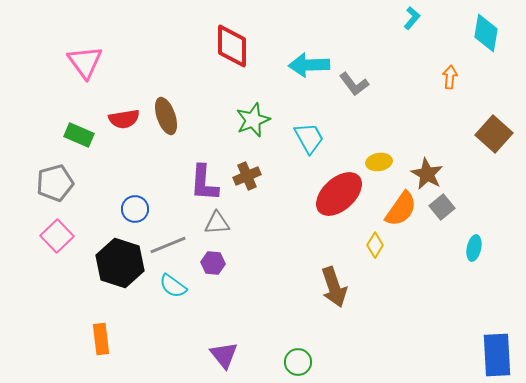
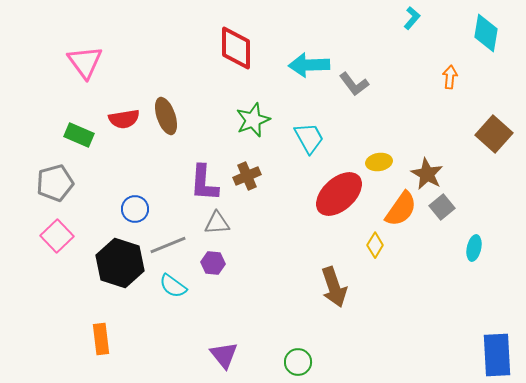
red diamond: moved 4 px right, 2 px down
